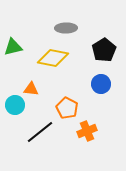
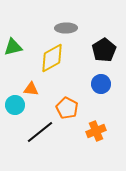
yellow diamond: moved 1 px left; rotated 40 degrees counterclockwise
orange cross: moved 9 px right
